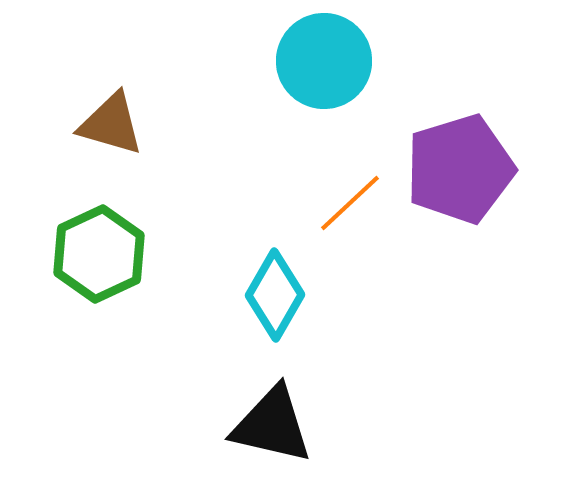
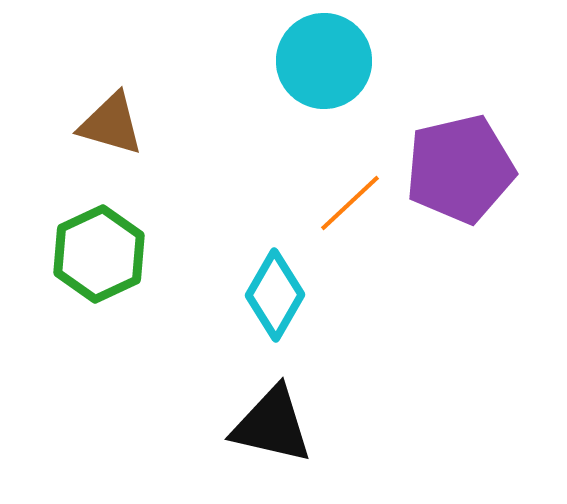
purple pentagon: rotated 4 degrees clockwise
